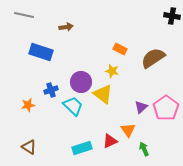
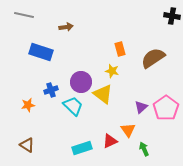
orange rectangle: rotated 48 degrees clockwise
brown triangle: moved 2 px left, 2 px up
